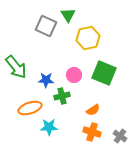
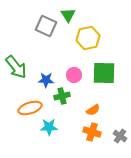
green square: rotated 20 degrees counterclockwise
